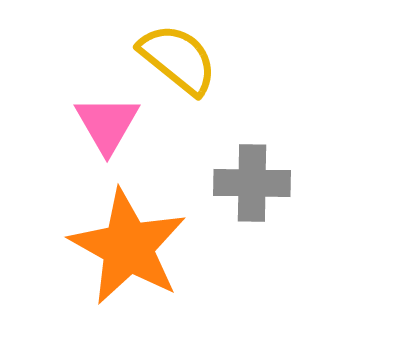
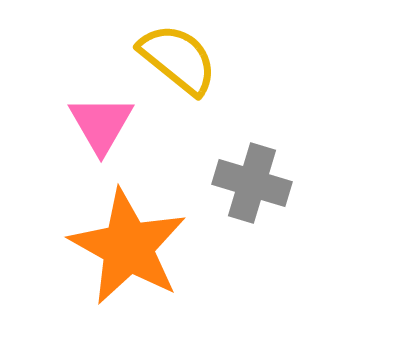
pink triangle: moved 6 px left
gray cross: rotated 16 degrees clockwise
